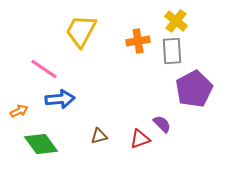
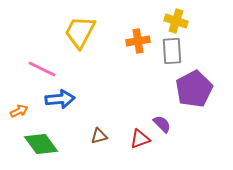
yellow cross: rotated 20 degrees counterclockwise
yellow trapezoid: moved 1 px left, 1 px down
pink line: moved 2 px left; rotated 8 degrees counterclockwise
